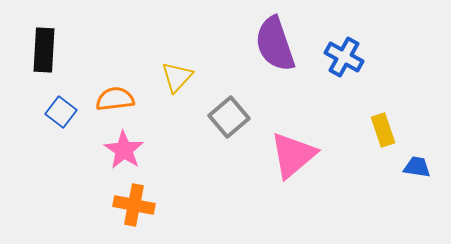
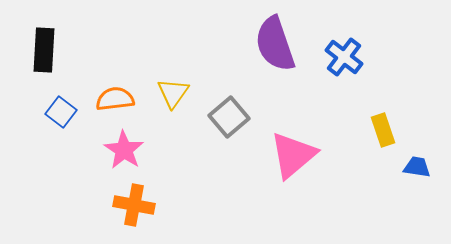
blue cross: rotated 9 degrees clockwise
yellow triangle: moved 4 px left, 16 px down; rotated 8 degrees counterclockwise
